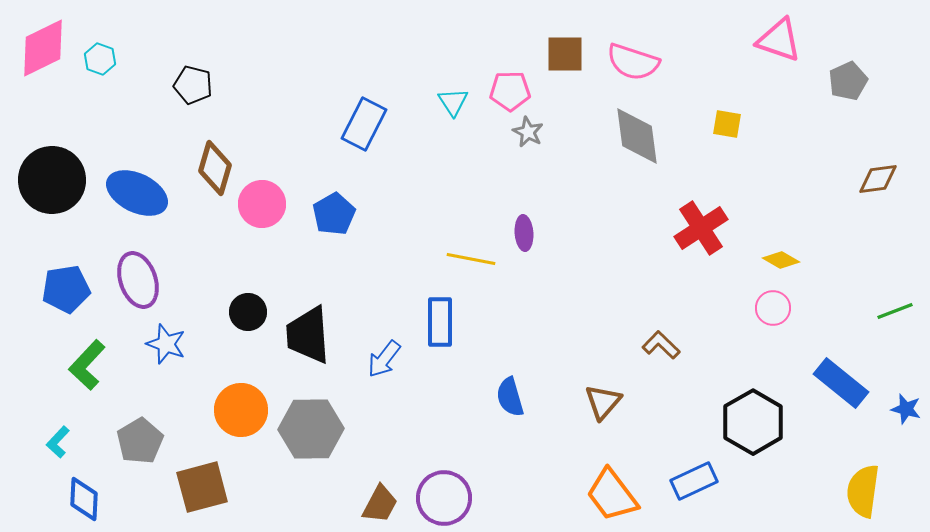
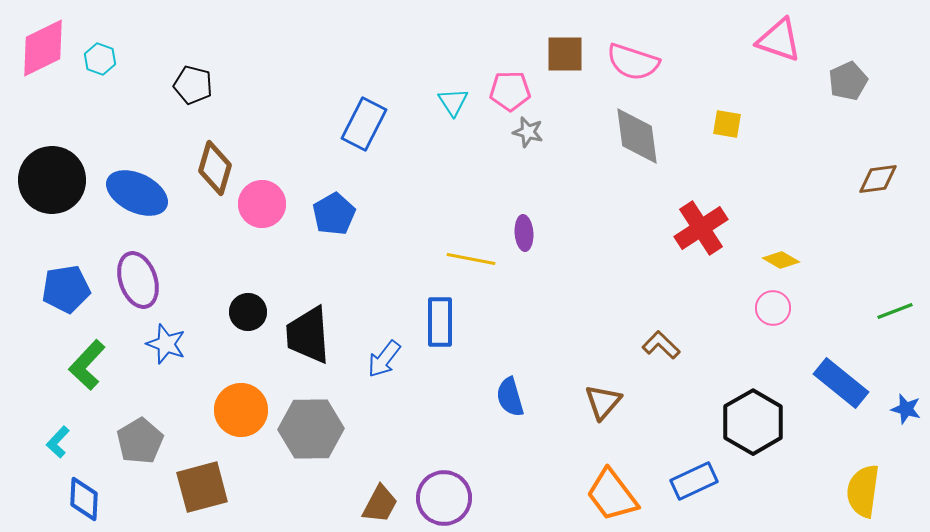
gray star at (528, 132): rotated 12 degrees counterclockwise
